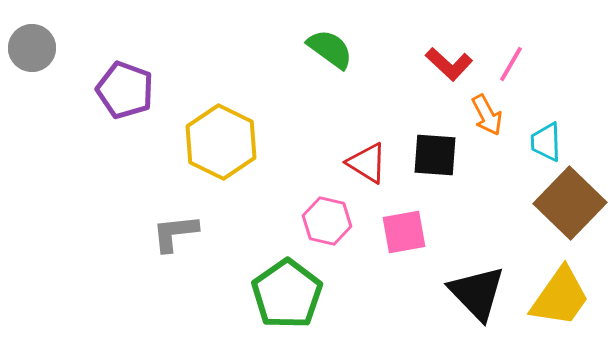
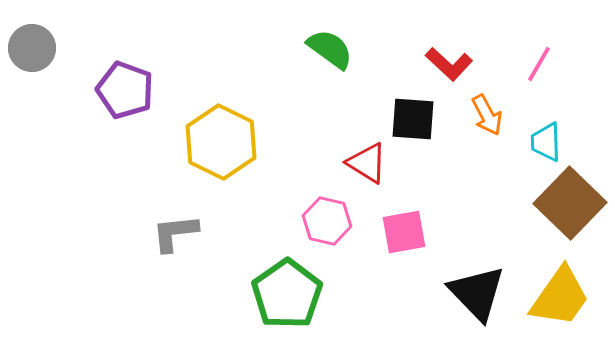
pink line: moved 28 px right
black square: moved 22 px left, 36 px up
